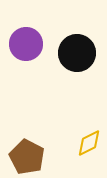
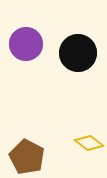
black circle: moved 1 px right
yellow diamond: rotated 64 degrees clockwise
